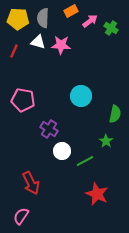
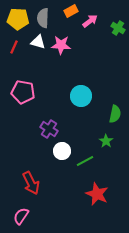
green cross: moved 7 px right
red line: moved 4 px up
pink pentagon: moved 8 px up
